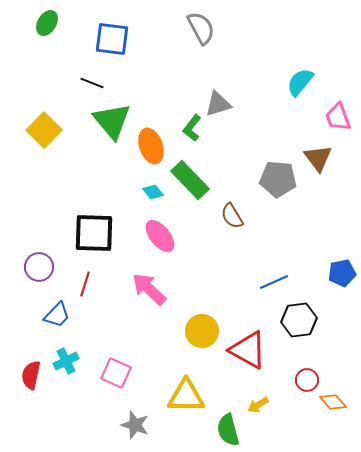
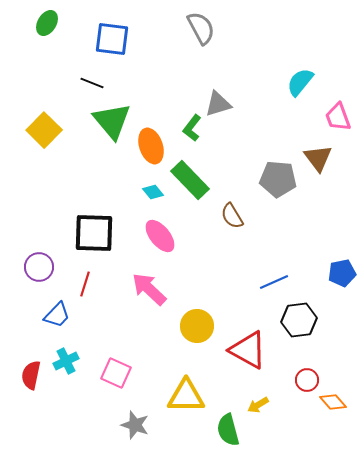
yellow circle: moved 5 px left, 5 px up
